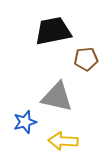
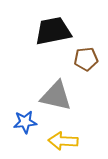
gray triangle: moved 1 px left, 1 px up
blue star: rotated 10 degrees clockwise
